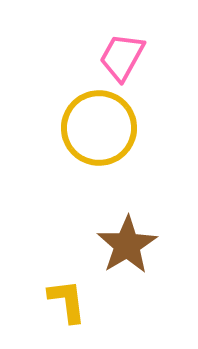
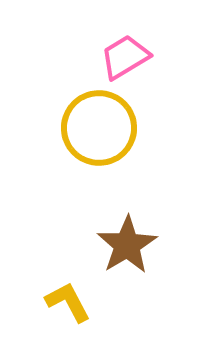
pink trapezoid: moved 3 px right; rotated 30 degrees clockwise
yellow L-shape: moved 1 px right, 1 px down; rotated 21 degrees counterclockwise
